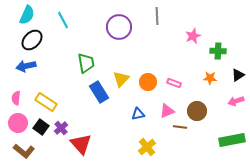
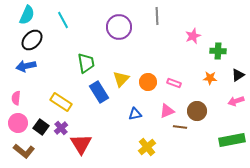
yellow rectangle: moved 15 px right
blue triangle: moved 3 px left
red triangle: rotated 10 degrees clockwise
